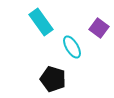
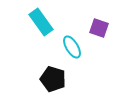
purple square: rotated 18 degrees counterclockwise
